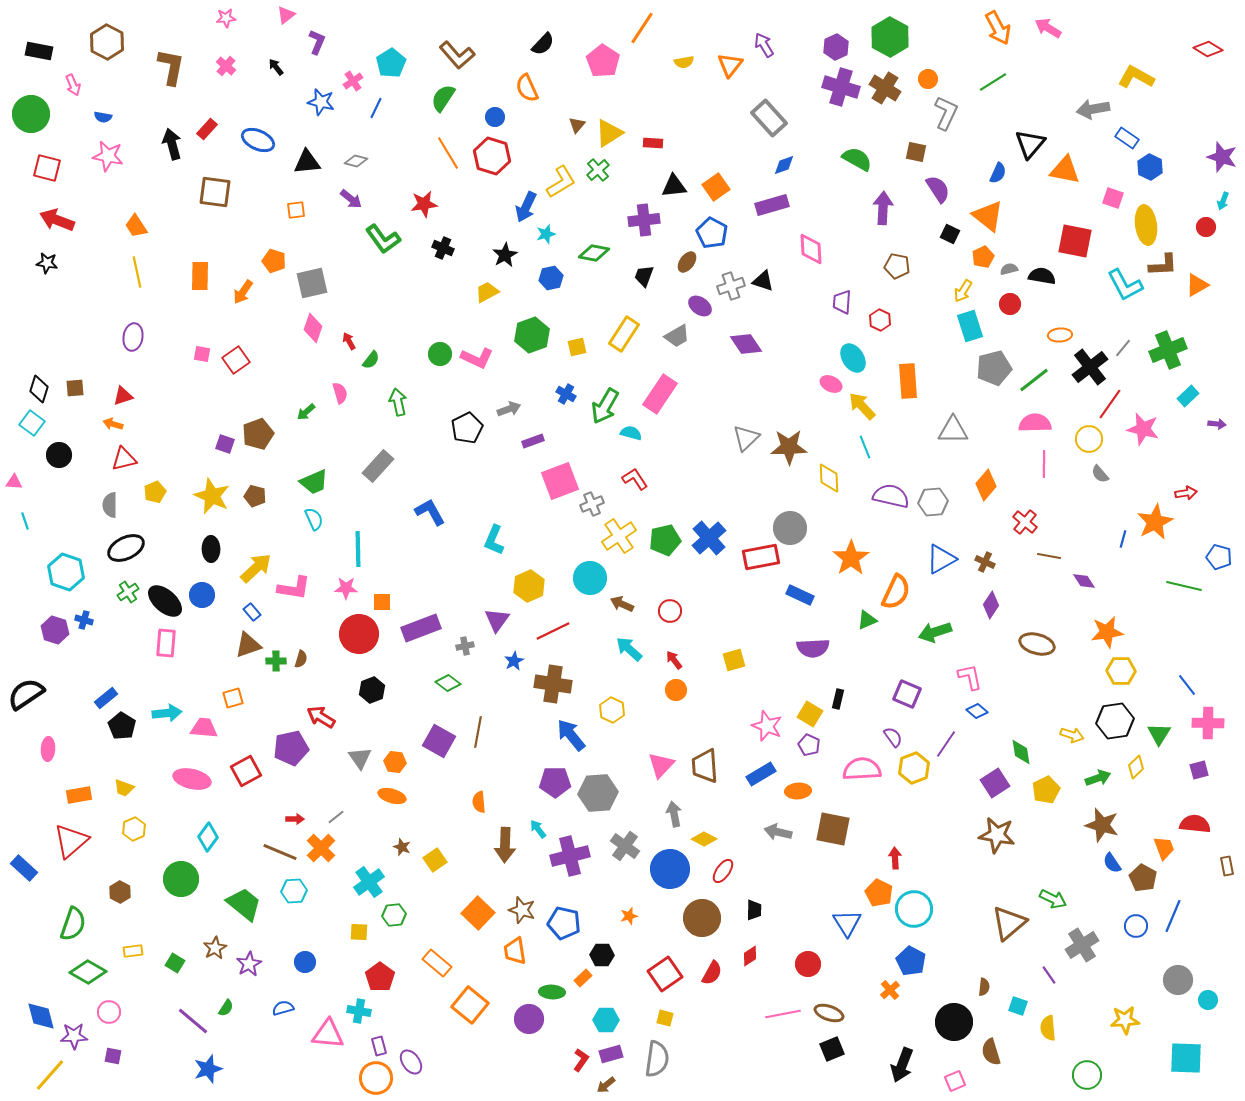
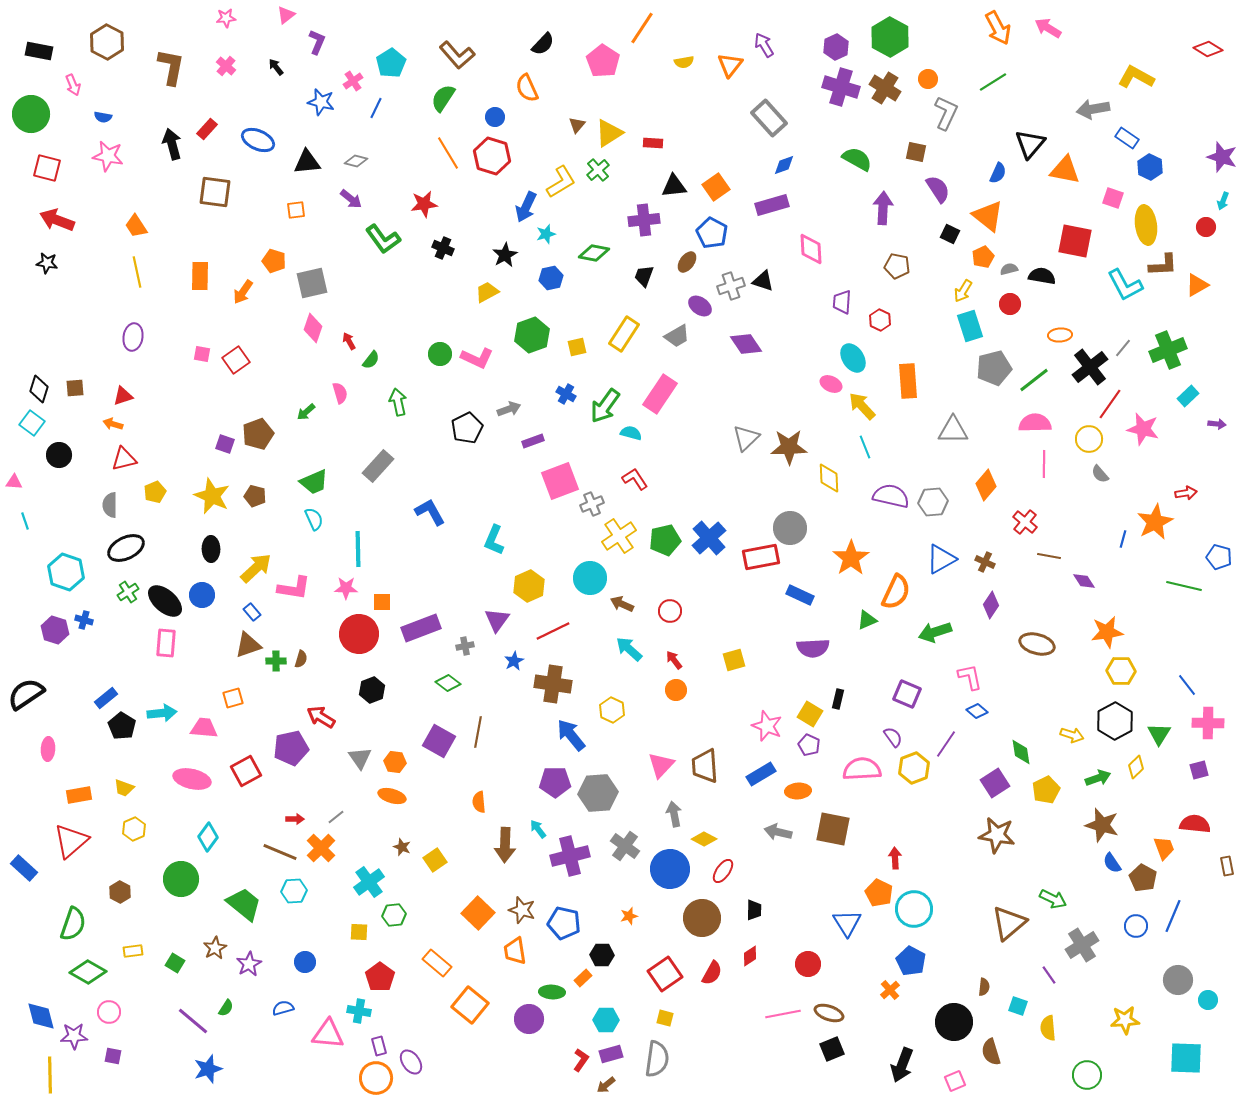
green arrow at (605, 406): rotated 6 degrees clockwise
cyan arrow at (167, 713): moved 5 px left
black hexagon at (1115, 721): rotated 21 degrees counterclockwise
yellow line at (50, 1075): rotated 42 degrees counterclockwise
